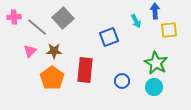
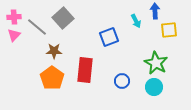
pink triangle: moved 16 px left, 16 px up
